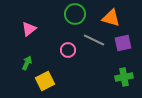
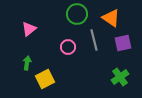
green circle: moved 2 px right
orange triangle: rotated 18 degrees clockwise
gray line: rotated 50 degrees clockwise
pink circle: moved 3 px up
green arrow: rotated 16 degrees counterclockwise
green cross: moved 4 px left; rotated 24 degrees counterclockwise
yellow square: moved 2 px up
